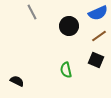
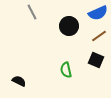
black semicircle: moved 2 px right
